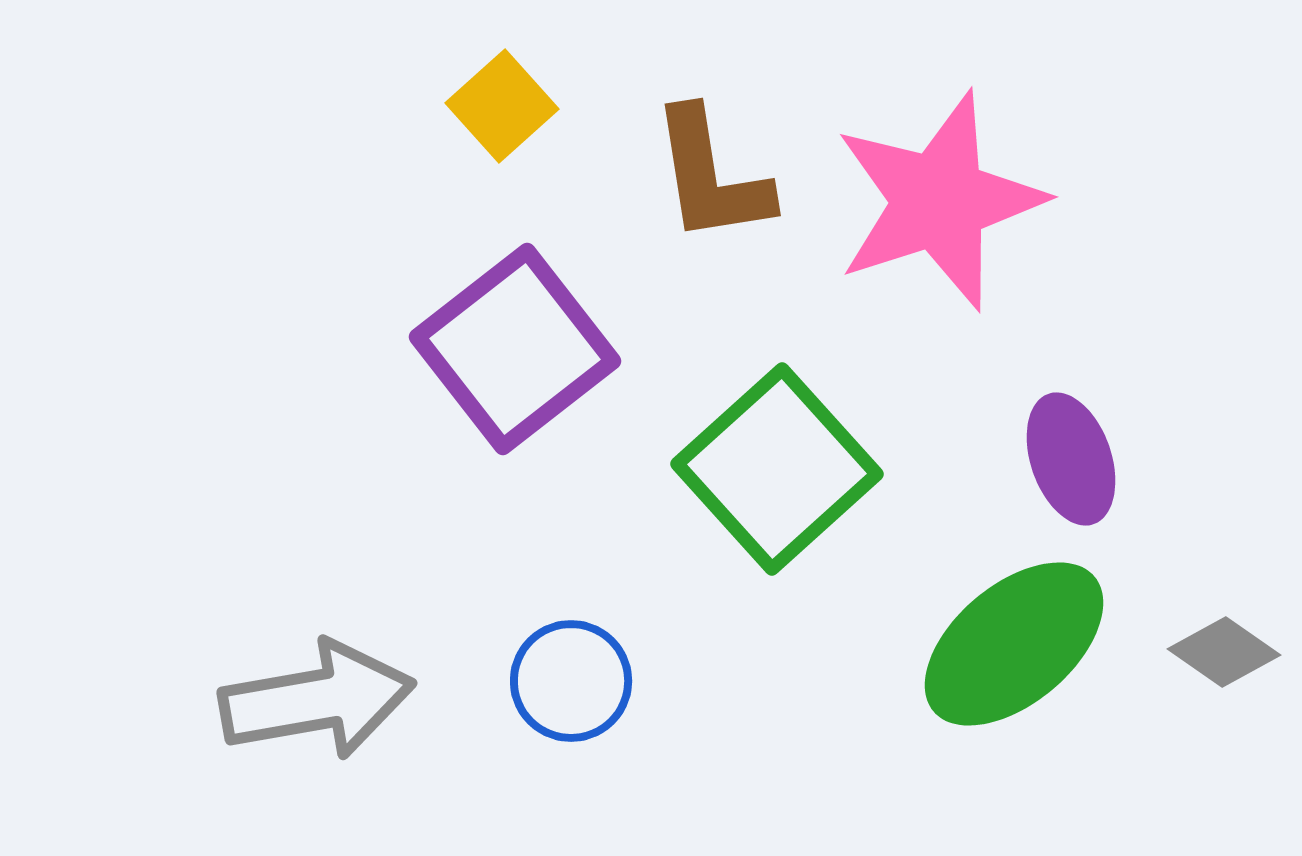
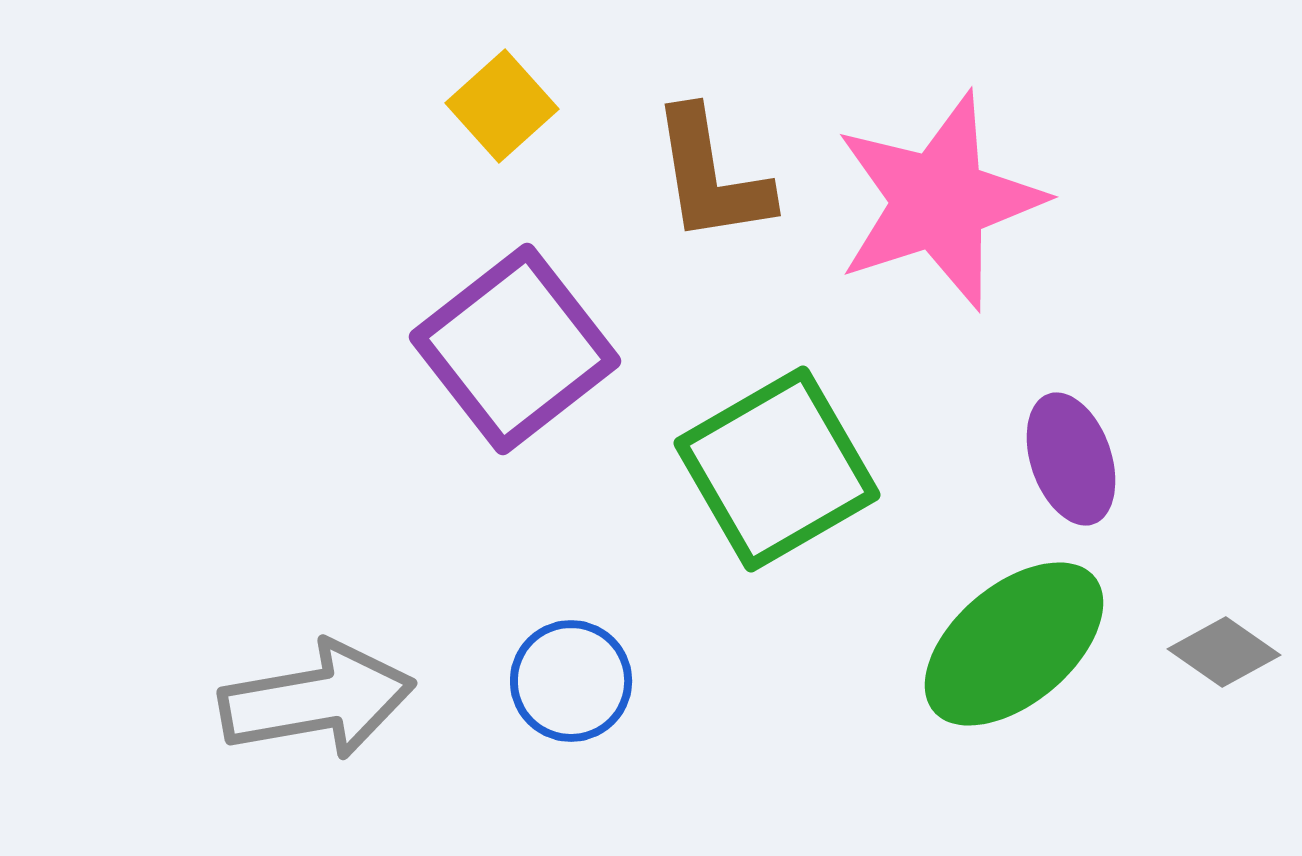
green square: rotated 12 degrees clockwise
